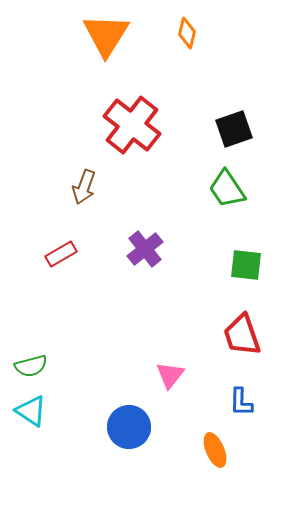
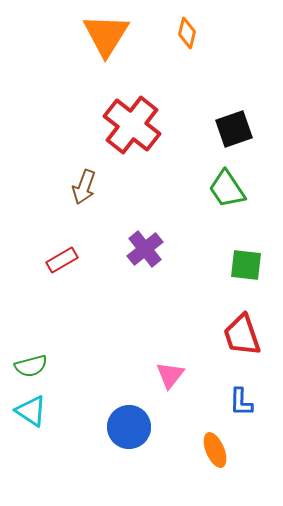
red rectangle: moved 1 px right, 6 px down
